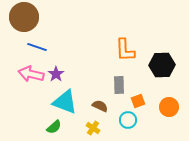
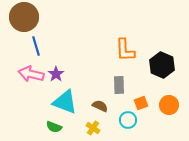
blue line: moved 1 px left, 1 px up; rotated 54 degrees clockwise
black hexagon: rotated 25 degrees clockwise
orange square: moved 3 px right, 2 px down
orange circle: moved 2 px up
green semicircle: rotated 63 degrees clockwise
